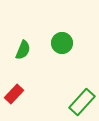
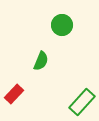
green circle: moved 18 px up
green semicircle: moved 18 px right, 11 px down
